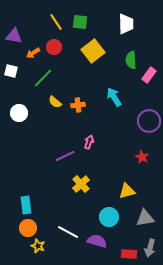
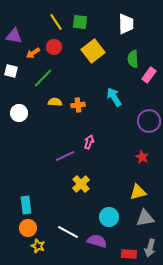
green semicircle: moved 2 px right, 1 px up
yellow semicircle: rotated 144 degrees clockwise
yellow triangle: moved 11 px right, 1 px down
